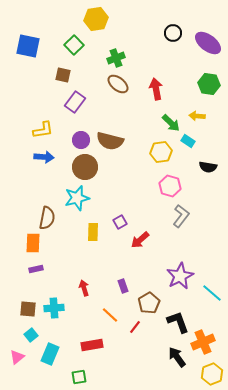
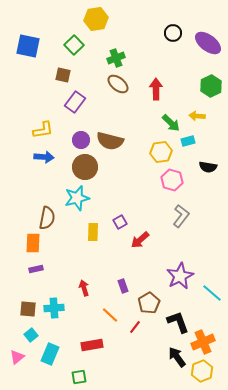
green hexagon at (209, 84): moved 2 px right, 2 px down; rotated 25 degrees clockwise
red arrow at (156, 89): rotated 10 degrees clockwise
cyan rectangle at (188, 141): rotated 48 degrees counterclockwise
pink hexagon at (170, 186): moved 2 px right, 6 px up
yellow hexagon at (212, 374): moved 10 px left, 3 px up
